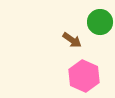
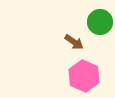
brown arrow: moved 2 px right, 2 px down
